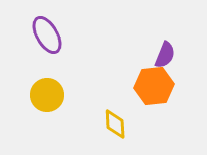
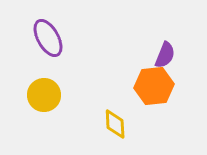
purple ellipse: moved 1 px right, 3 px down
yellow circle: moved 3 px left
